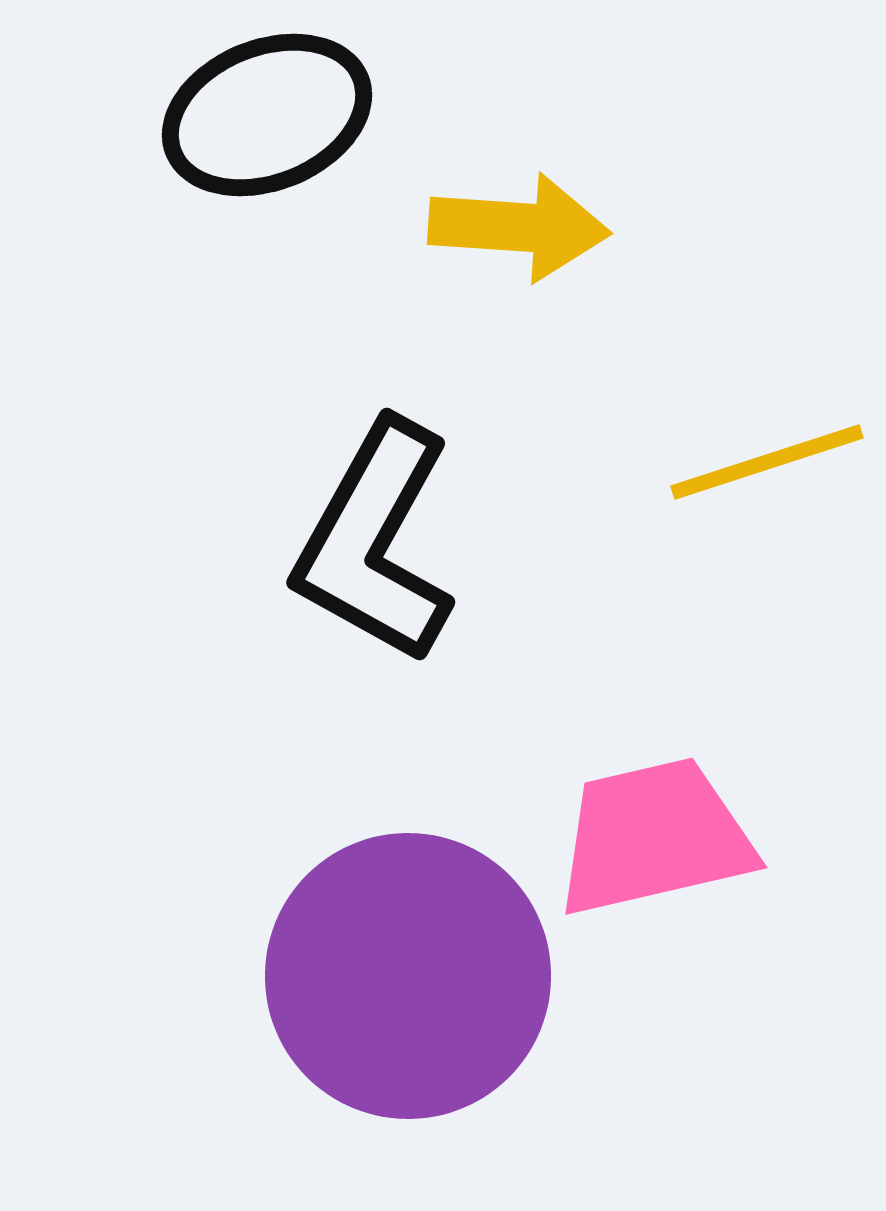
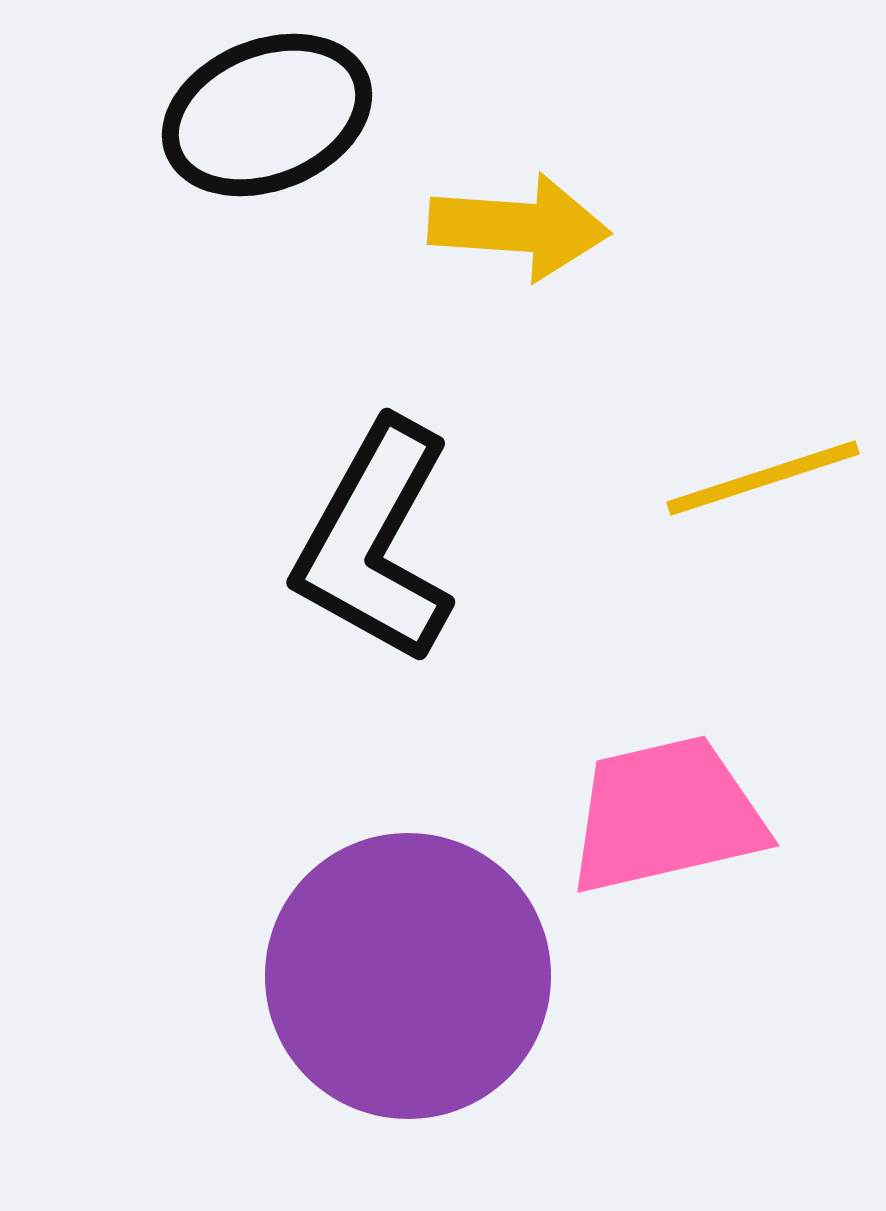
yellow line: moved 4 px left, 16 px down
pink trapezoid: moved 12 px right, 22 px up
